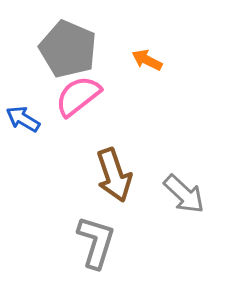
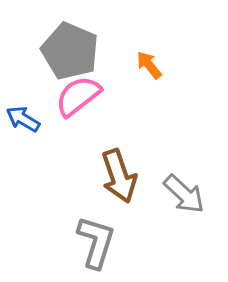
gray pentagon: moved 2 px right, 2 px down
orange arrow: moved 2 px right, 5 px down; rotated 24 degrees clockwise
brown arrow: moved 5 px right, 1 px down
